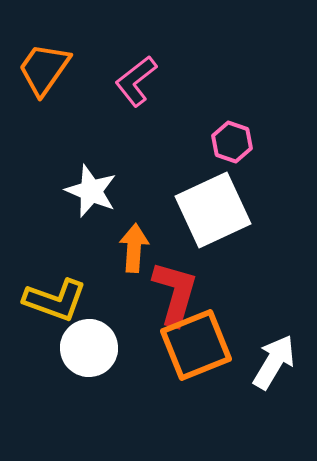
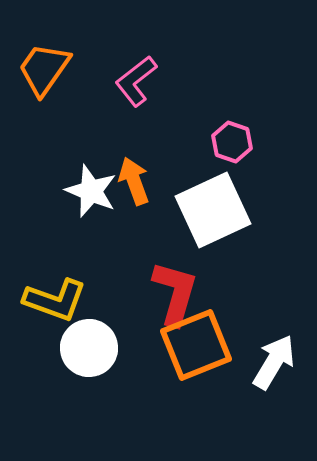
orange arrow: moved 67 px up; rotated 24 degrees counterclockwise
